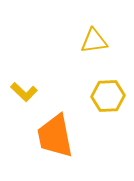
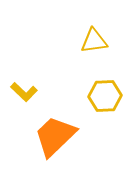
yellow hexagon: moved 3 px left
orange trapezoid: rotated 57 degrees clockwise
